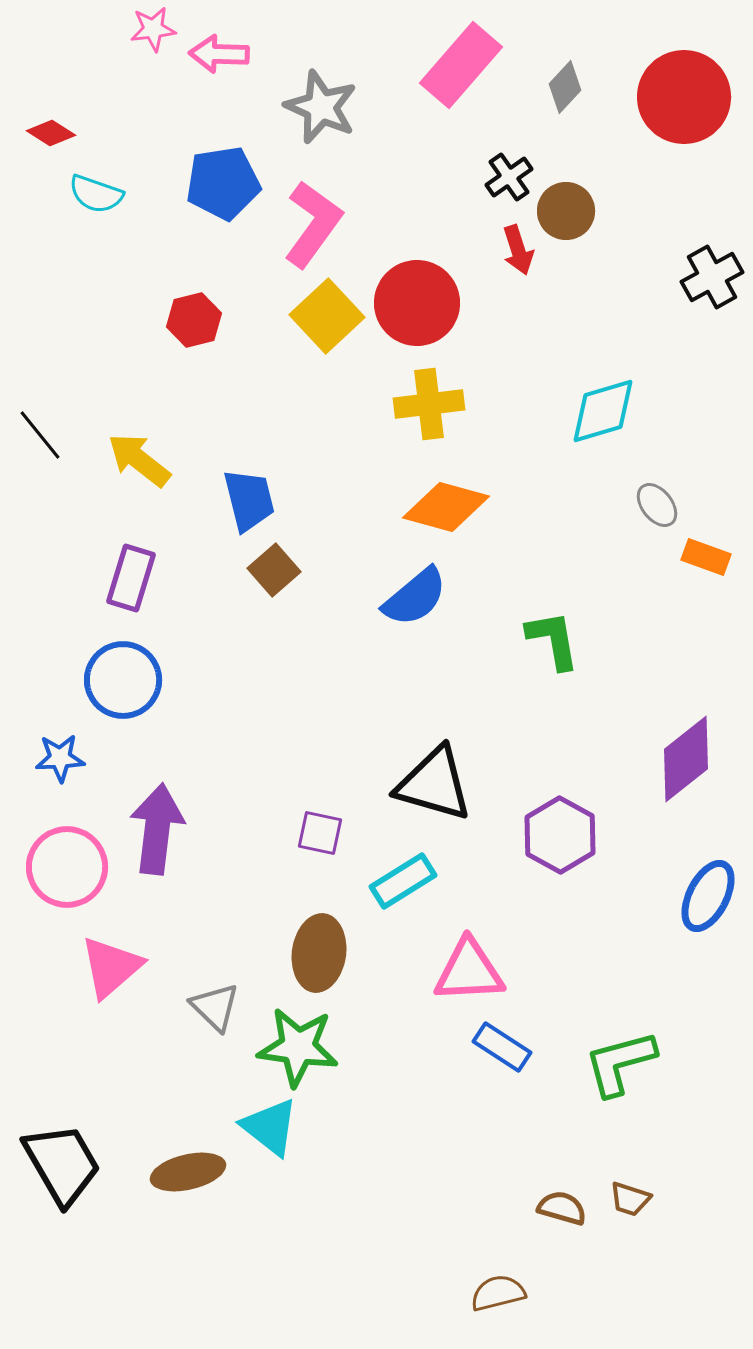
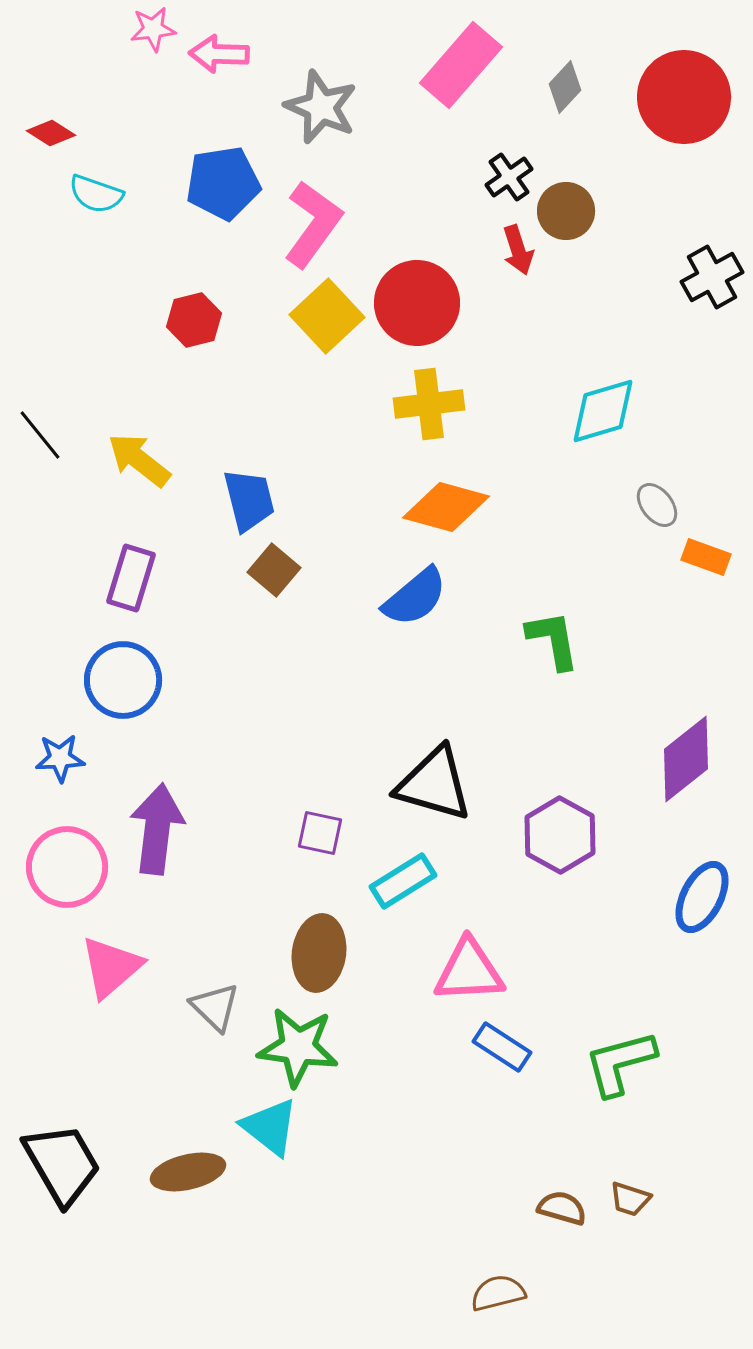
brown square at (274, 570): rotated 9 degrees counterclockwise
blue ellipse at (708, 896): moved 6 px left, 1 px down
